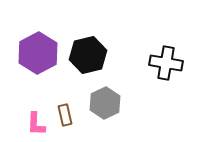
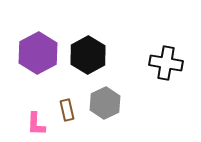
black hexagon: rotated 15 degrees counterclockwise
brown rectangle: moved 2 px right, 5 px up
